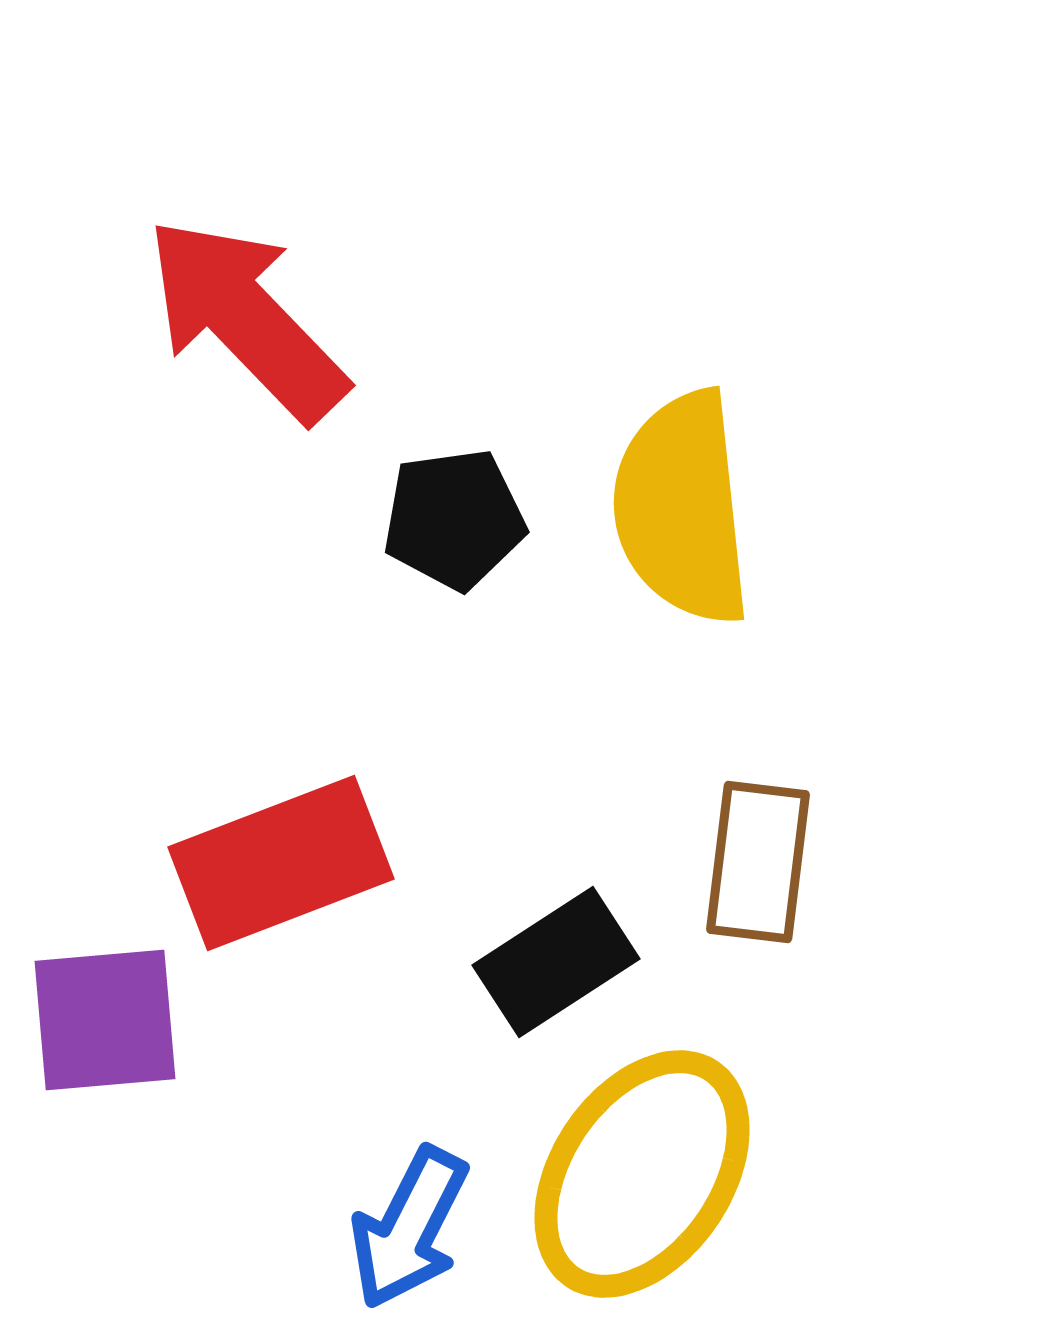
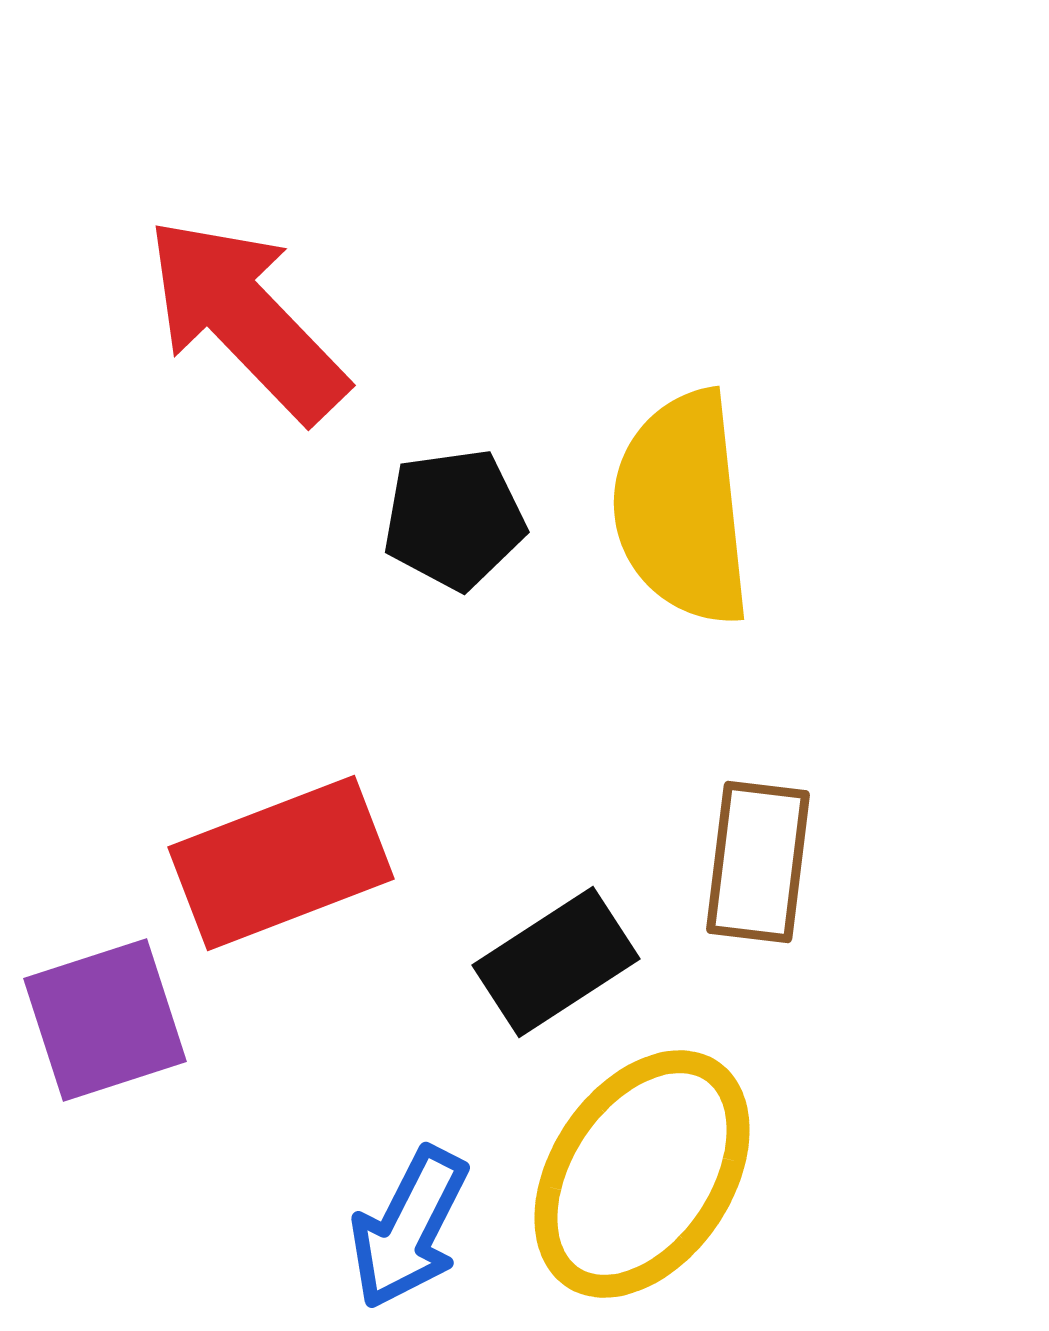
purple square: rotated 13 degrees counterclockwise
